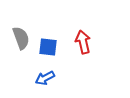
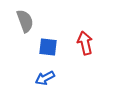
gray semicircle: moved 4 px right, 17 px up
red arrow: moved 2 px right, 1 px down
